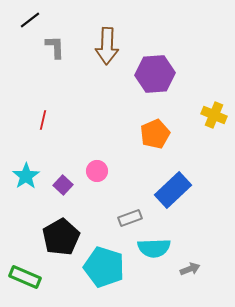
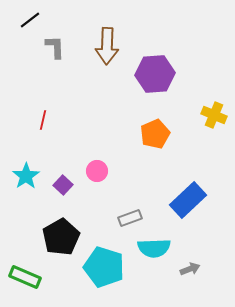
blue rectangle: moved 15 px right, 10 px down
